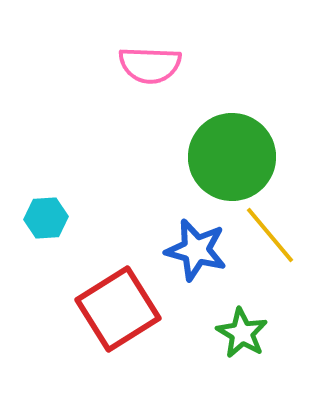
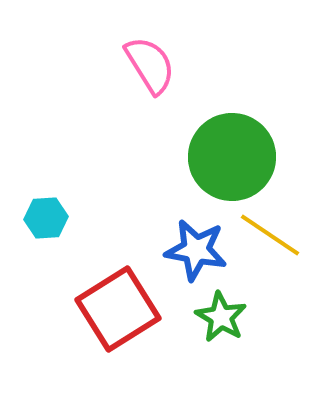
pink semicircle: rotated 124 degrees counterclockwise
yellow line: rotated 16 degrees counterclockwise
blue star: rotated 4 degrees counterclockwise
green star: moved 21 px left, 16 px up
